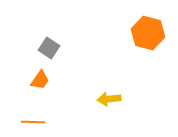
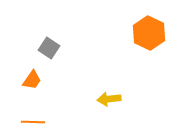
orange hexagon: moved 1 px right; rotated 12 degrees clockwise
orange trapezoid: moved 8 px left
